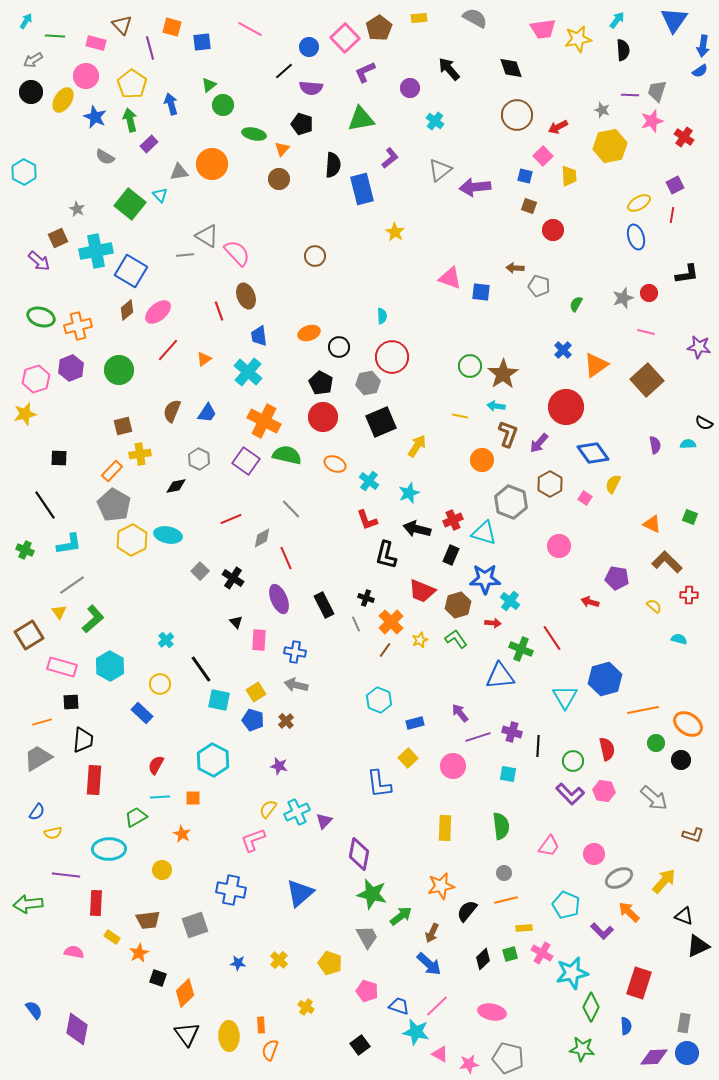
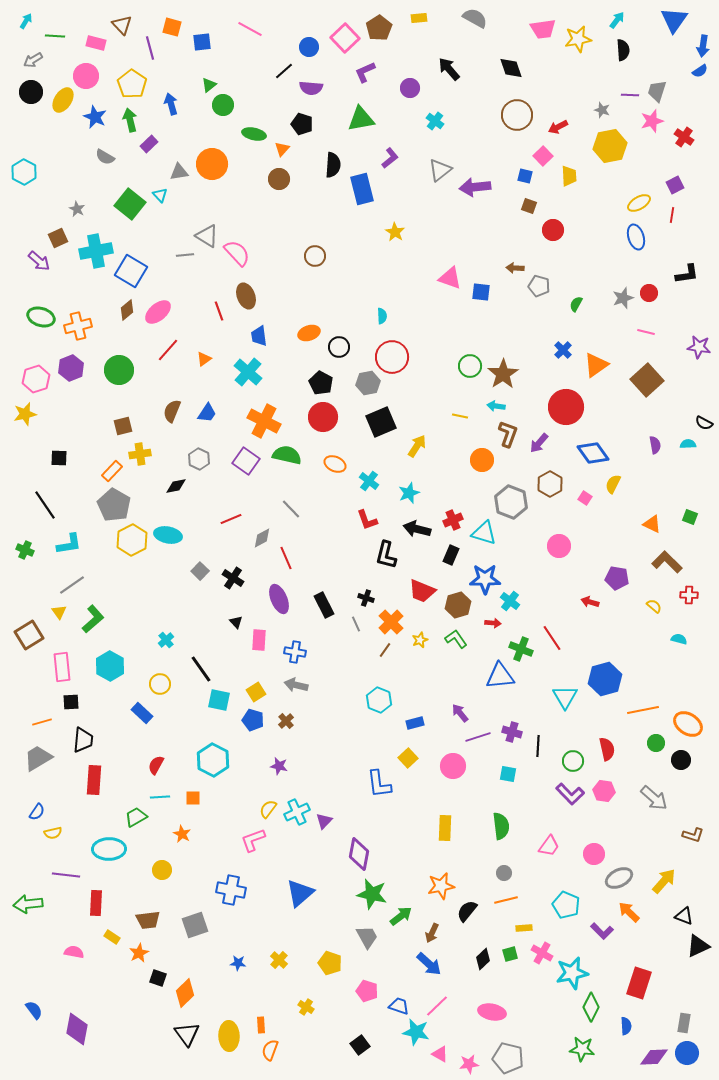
pink rectangle at (62, 667): rotated 68 degrees clockwise
